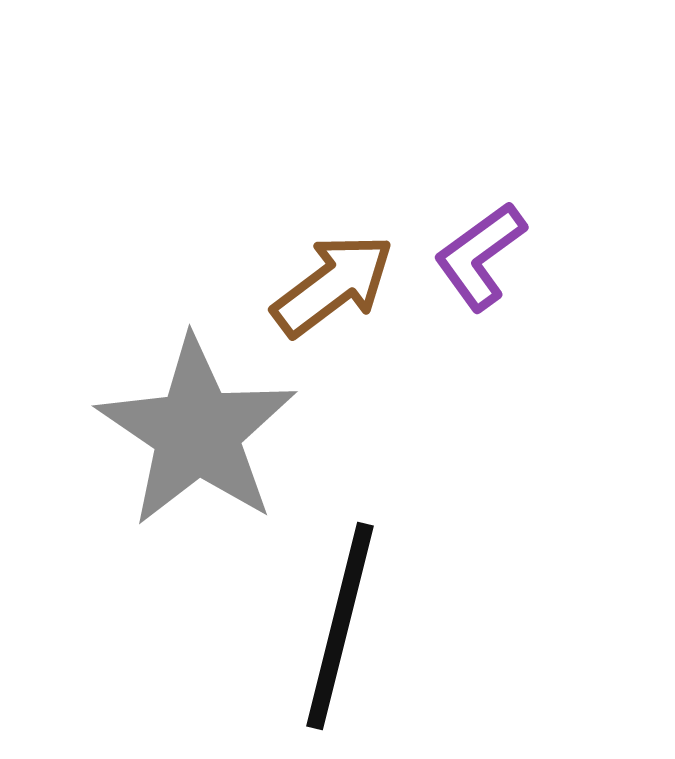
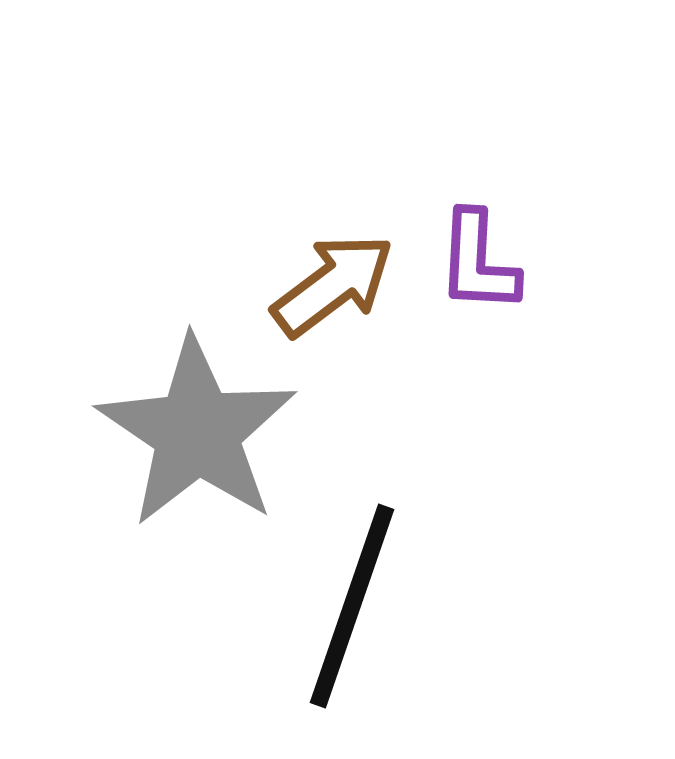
purple L-shape: moved 2 px left, 6 px down; rotated 51 degrees counterclockwise
black line: moved 12 px right, 20 px up; rotated 5 degrees clockwise
